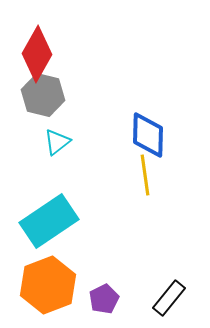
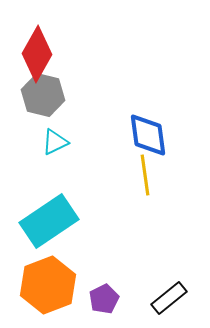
blue diamond: rotated 9 degrees counterclockwise
cyan triangle: moved 2 px left; rotated 12 degrees clockwise
black rectangle: rotated 12 degrees clockwise
